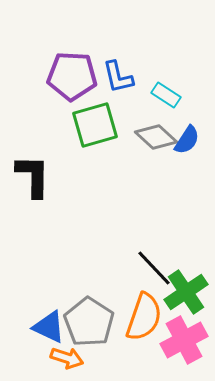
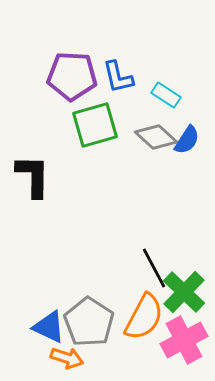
black line: rotated 15 degrees clockwise
green cross: moved 2 px left; rotated 12 degrees counterclockwise
orange semicircle: rotated 9 degrees clockwise
